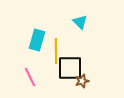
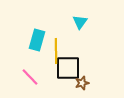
cyan triangle: rotated 21 degrees clockwise
black square: moved 2 px left
pink line: rotated 18 degrees counterclockwise
brown star: moved 2 px down
